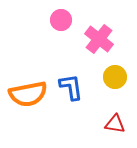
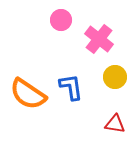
orange semicircle: rotated 45 degrees clockwise
